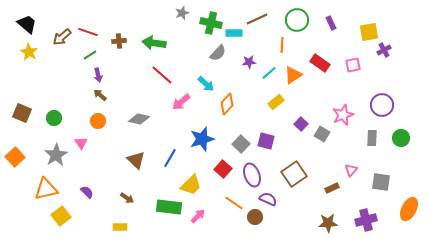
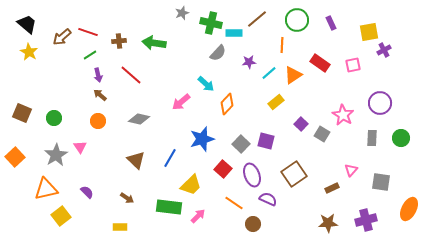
brown line at (257, 19): rotated 15 degrees counterclockwise
red line at (162, 75): moved 31 px left
purple circle at (382, 105): moved 2 px left, 2 px up
pink star at (343, 115): rotated 20 degrees counterclockwise
pink triangle at (81, 143): moved 1 px left, 4 px down
brown circle at (255, 217): moved 2 px left, 7 px down
